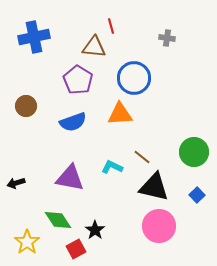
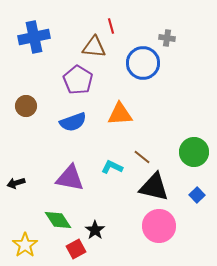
blue circle: moved 9 px right, 15 px up
yellow star: moved 2 px left, 3 px down
